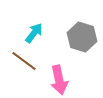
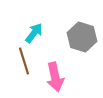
brown line: rotated 36 degrees clockwise
pink arrow: moved 4 px left, 3 px up
